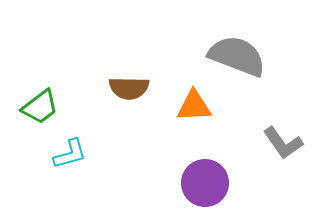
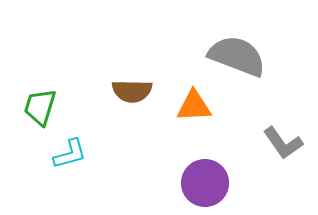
brown semicircle: moved 3 px right, 3 px down
green trapezoid: rotated 144 degrees clockwise
